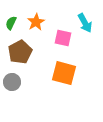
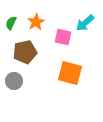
cyan arrow: rotated 78 degrees clockwise
pink square: moved 1 px up
brown pentagon: moved 5 px right; rotated 15 degrees clockwise
orange square: moved 6 px right
gray circle: moved 2 px right, 1 px up
